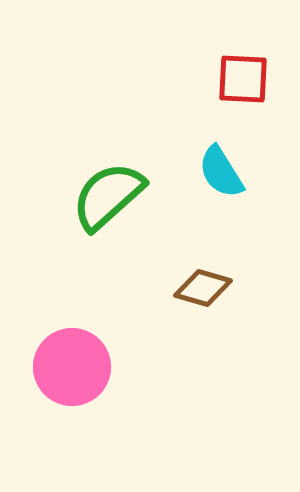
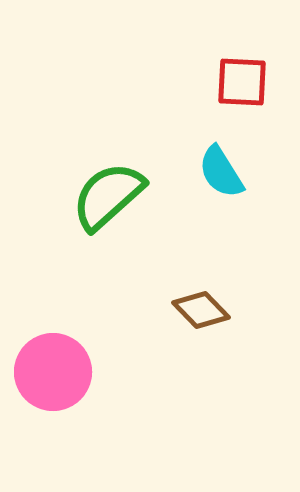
red square: moved 1 px left, 3 px down
brown diamond: moved 2 px left, 22 px down; rotated 30 degrees clockwise
pink circle: moved 19 px left, 5 px down
